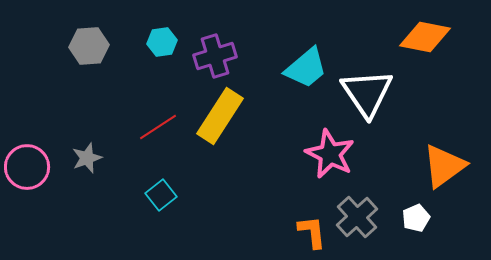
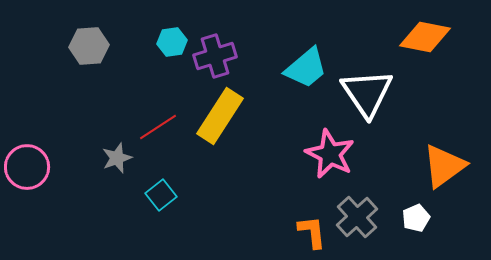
cyan hexagon: moved 10 px right
gray star: moved 30 px right
